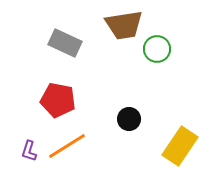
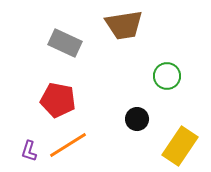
green circle: moved 10 px right, 27 px down
black circle: moved 8 px right
orange line: moved 1 px right, 1 px up
